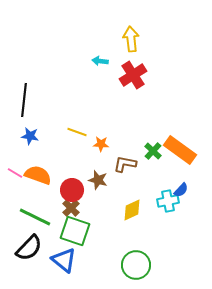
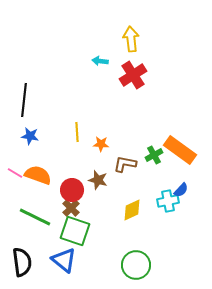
yellow line: rotated 66 degrees clockwise
green cross: moved 1 px right, 4 px down; rotated 18 degrees clockwise
black semicircle: moved 7 px left, 14 px down; rotated 52 degrees counterclockwise
